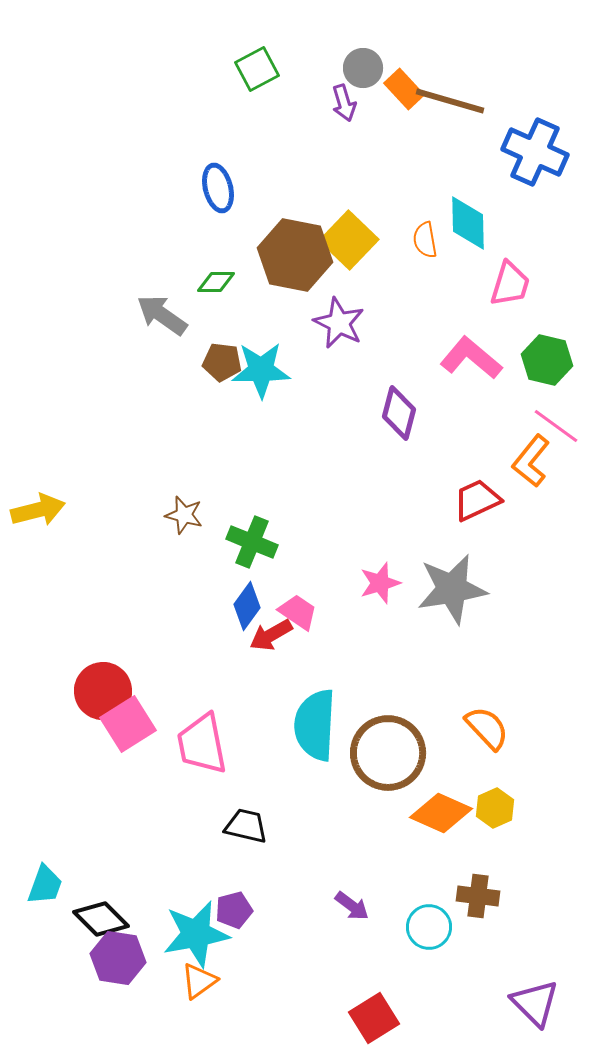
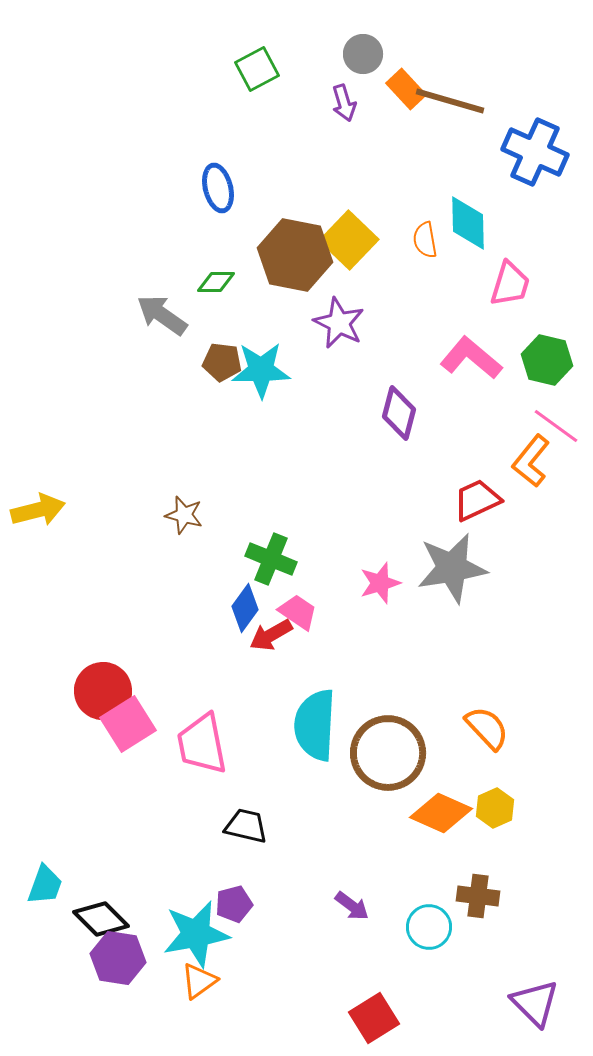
gray circle at (363, 68): moved 14 px up
orange rectangle at (404, 89): moved 2 px right
green cross at (252, 542): moved 19 px right, 17 px down
gray star at (452, 589): moved 21 px up
blue diamond at (247, 606): moved 2 px left, 2 px down
purple pentagon at (234, 910): moved 6 px up
